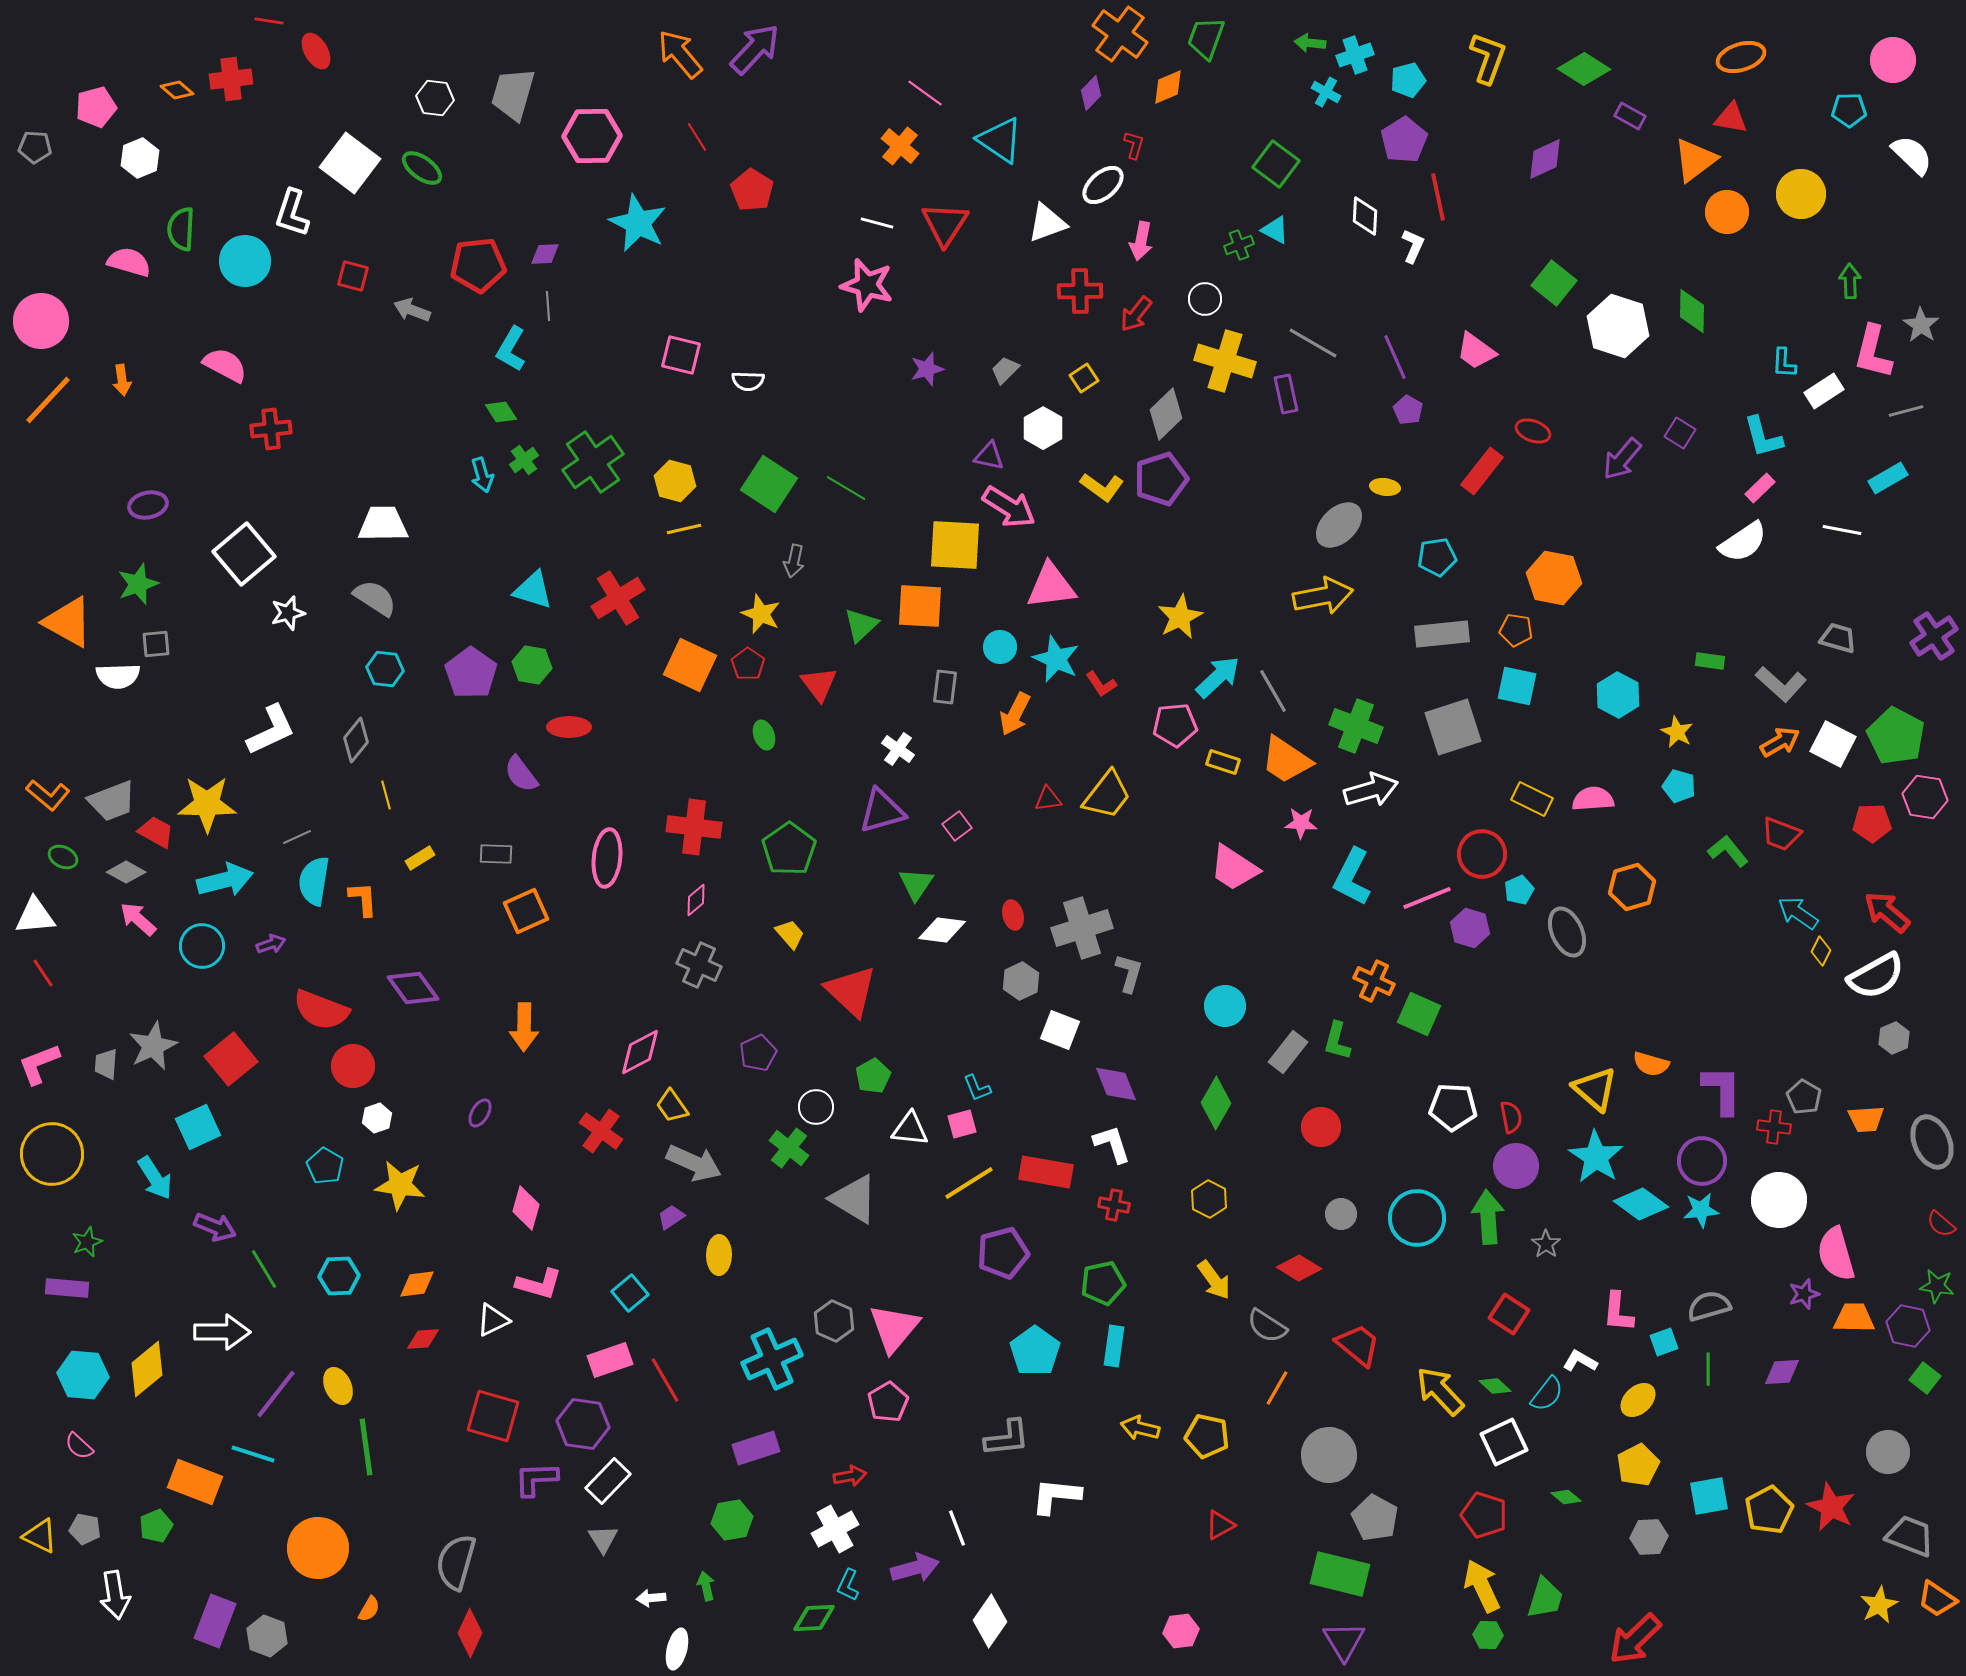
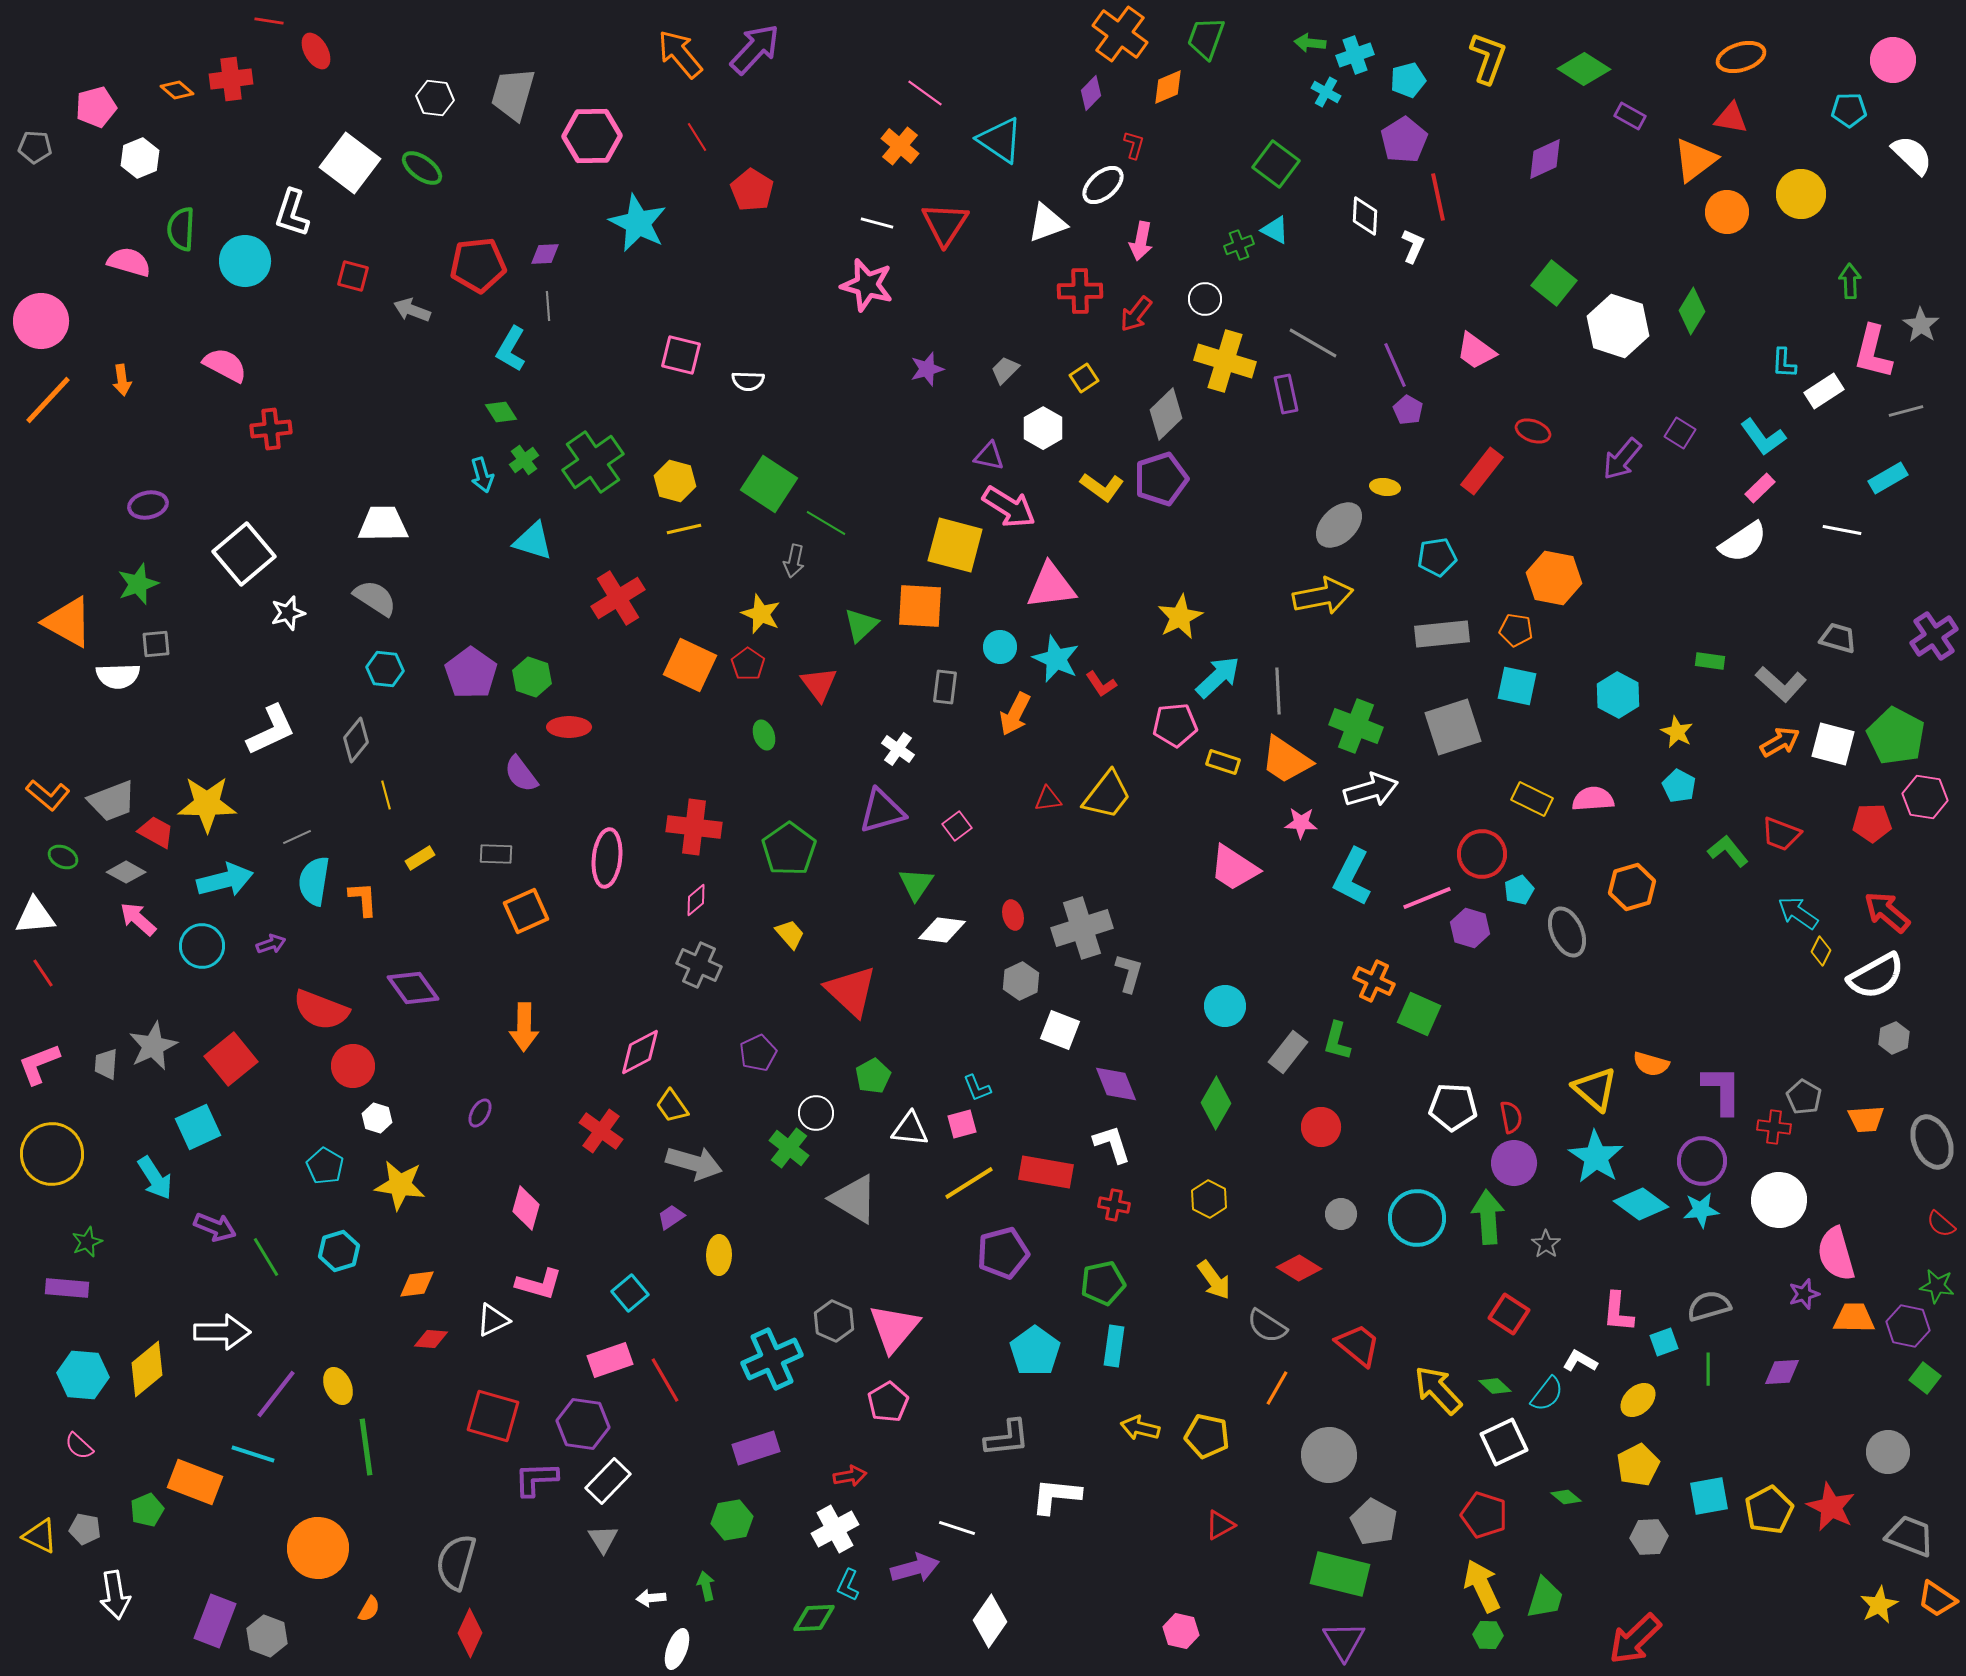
green diamond at (1692, 311): rotated 30 degrees clockwise
purple line at (1395, 357): moved 8 px down
cyan L-shape at (1763, 437): rotated 21 degrees counterclockwise
green line at (846, 488): moved 20 px left, 35 px down
yellow square at (955, 545): rotated 12 degrees clockwise
cyan triangle at (533, 590): moved 49 px up
green hexagon at (532, 665): moved 12 px down; rotated 9 degrees clockwise
gray line at (1273, 691): moved 5 px right; rotated 27 degrees clockwise
white square at (1833, 744): rotated 12 degrees counterclockwise
cyan pentagon at (1679, 786): rotated 12 degrees clockwise
white circle at (816, 1107): moved 6 px down
white hexagon at (377, 1118): rotated 24 degrees counterclockwise
gray arrow at (694, 1163): rotated 8 degrees counterclockwise
purple circle at (1516, 1166): moved 2 px left, 3 px up
green line at (264, 1269): moved 2 px right, 12 px up
cyan hexagon at (339, 1276): moved 25 px up; rotated 15 degrees counterclockwise
red diamond at (423, 1339): moved 8 px right; rotated 8 degrees clockwise
yellow arrow at (1440, 1391): moved 2 px left, 1 px up
gray pentagon at (1375, 1518): moved 1 px left, 4 px down
green pentagon at (156, 1526): moved 9 px left, 16 px up
white line at (957, 1528): rotated 51 degrees counterclockwise
pink hexagon at (1181, 1631): rotated 20 degrees clockwise
white ellipse at (677, 1649): rotated 6 degrees clockwise
